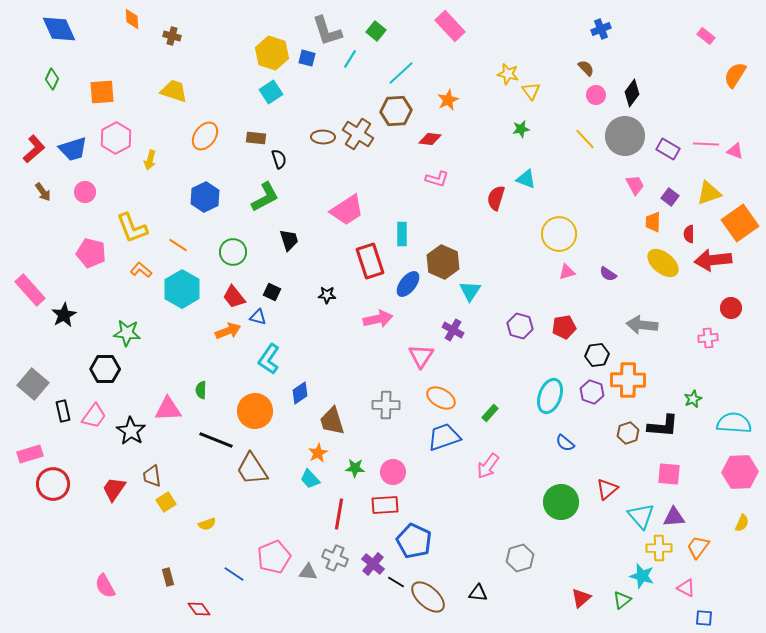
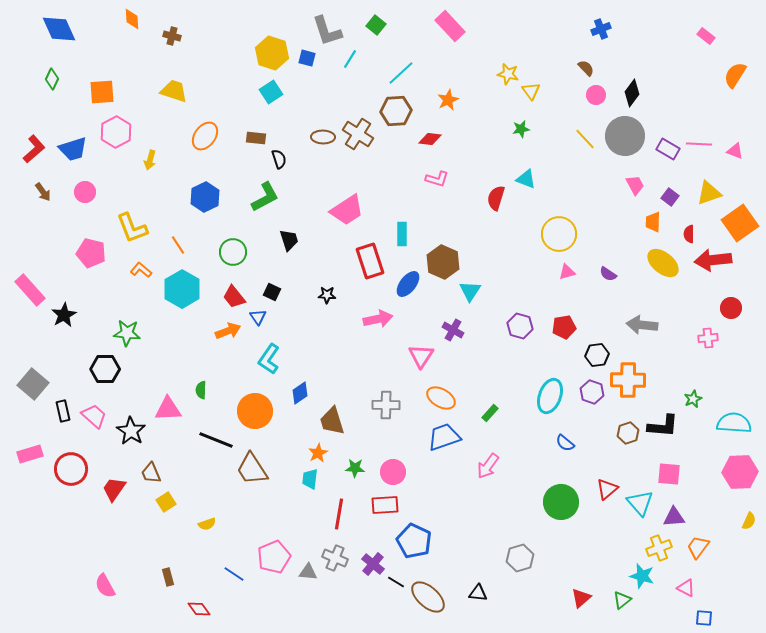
green square at (376, 31): moved 6 px up
pink hexagon at (116, 138): moved 6 px up
pink line at (706, 144): moved 7 px left
orange line at (178, 245): rotated 24 degrees clockwise
blue triangle at (258, 317): rotated 42 degrees clockwise
pink trapezoid at (94, 416): rotated 84 degrees counterclockwise
brown trapezoid at (152, 476): moved 1 px left, 3 px up; rotated 15 degrees counterclockwise
cyan trapezoid at (310, 479): rotated 50 degrees clockwise
red circle at (53, 484): moved 18 px right, 15 px up
cyan triangle at (641, 516): moved 1 px left, 13 px up
yellow semicircle at (742, 523): moved 7 px right, 2 px up
yellow cross at (659, 548): rotated 20 degrees counterclockwise
